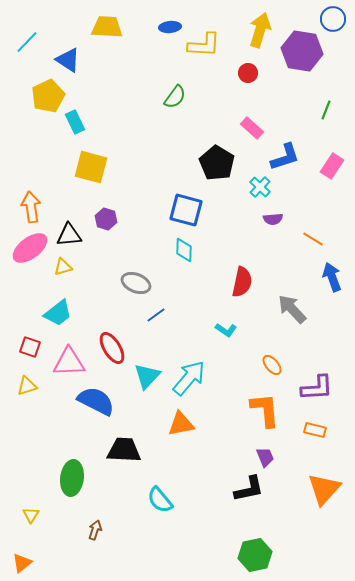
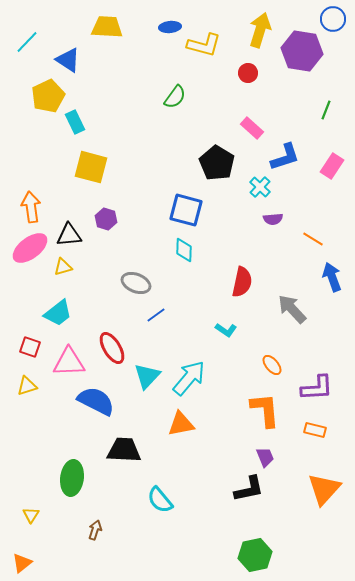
yellow L-shape at (204, 45): rotated 12 degrees clockwise
